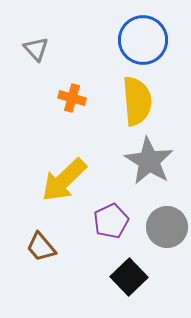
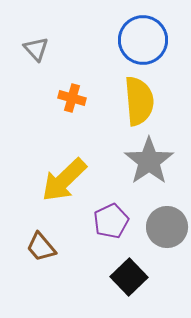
yellow semicircle: moved 2 px right
gray star: rotated 6 degrees clockwise
